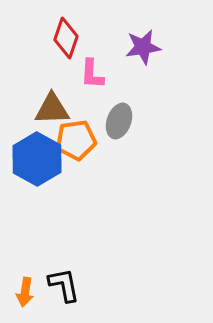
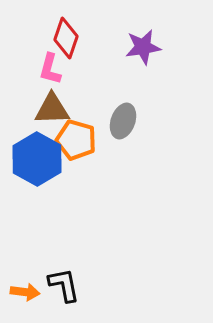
pink L-shape: moved 42 px left, 5 px up; rotated 12 degrees clockwise
gray ellipse: moved 4 px right
orange pentagon: rotated 24 degrees clockwise
orange arrow: rotated 92 degrees counterclockwise
